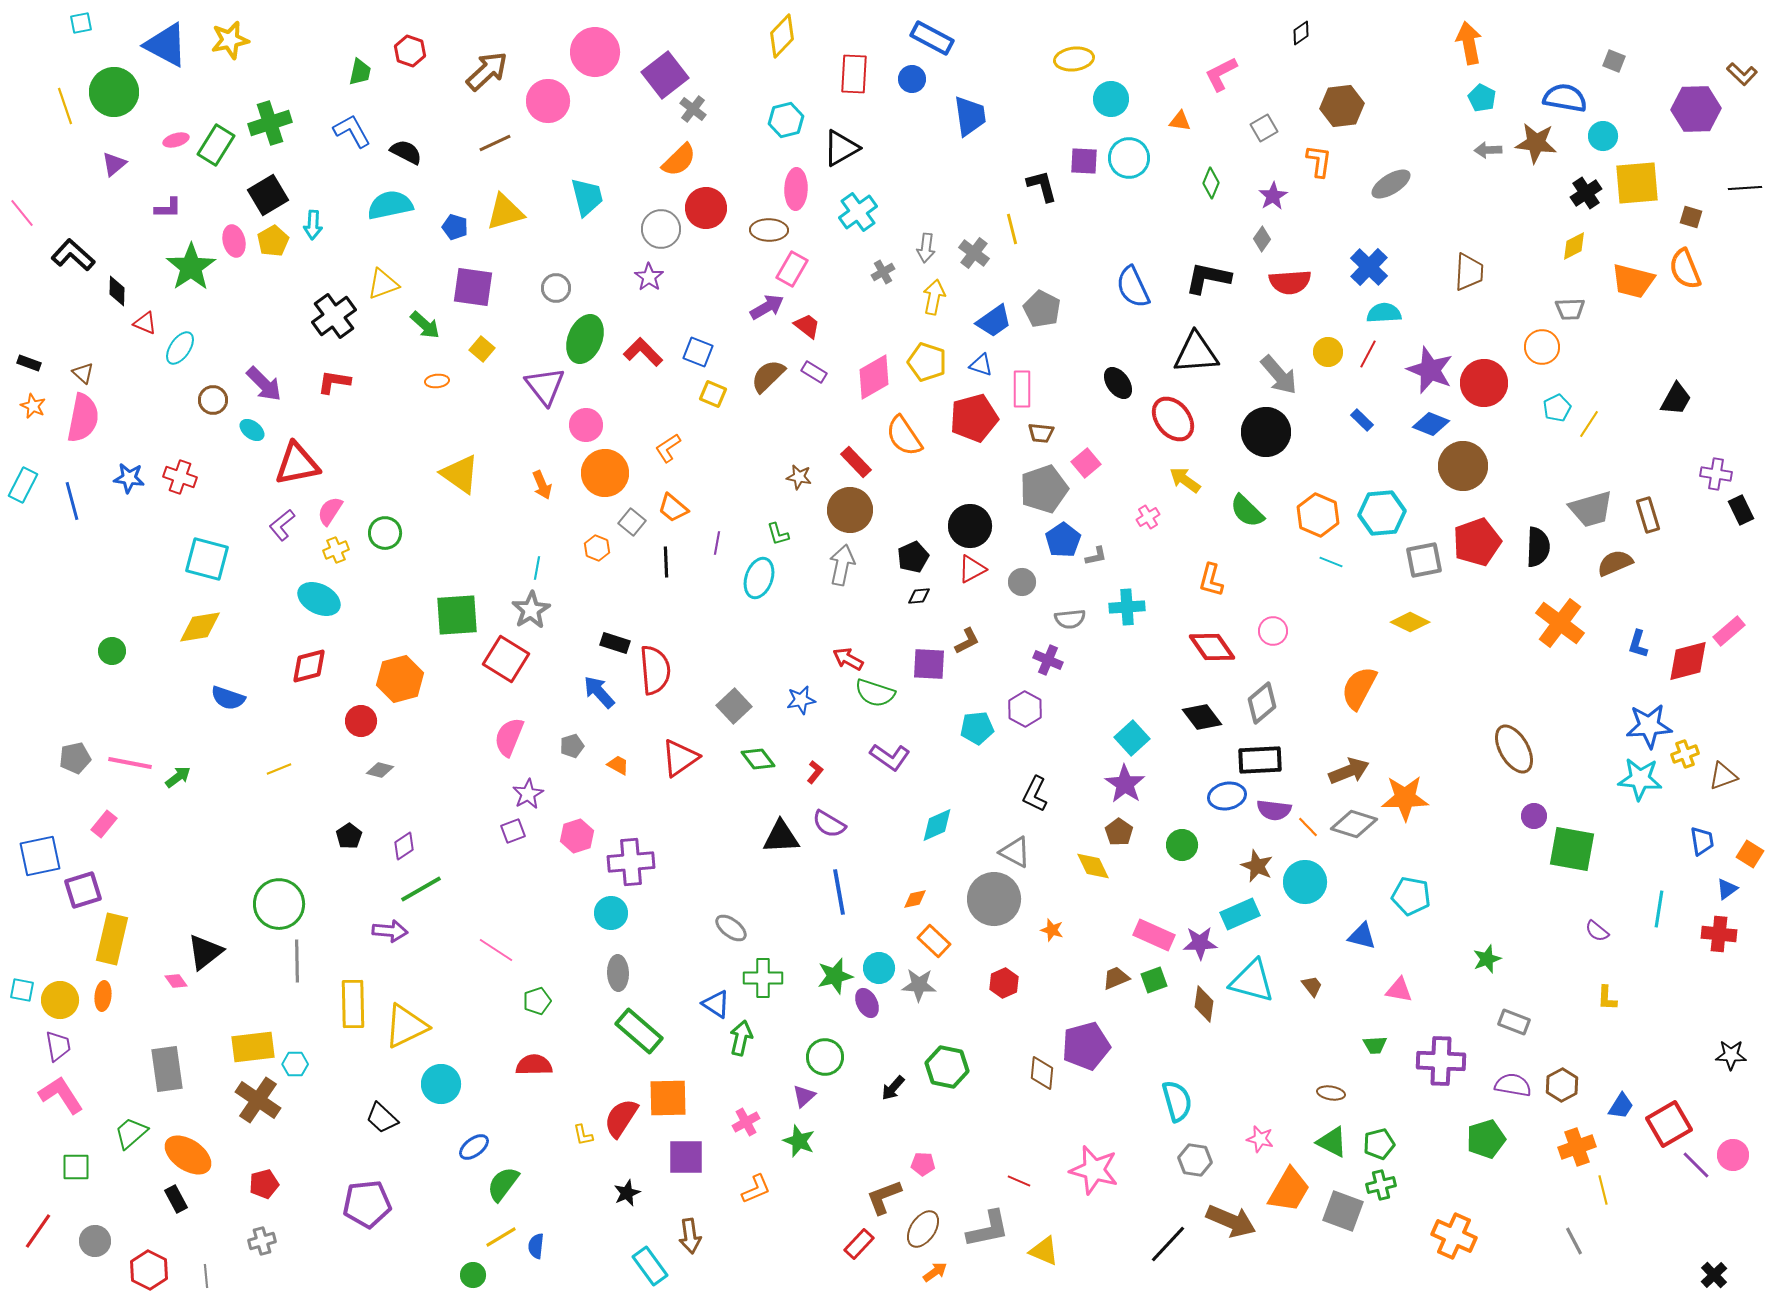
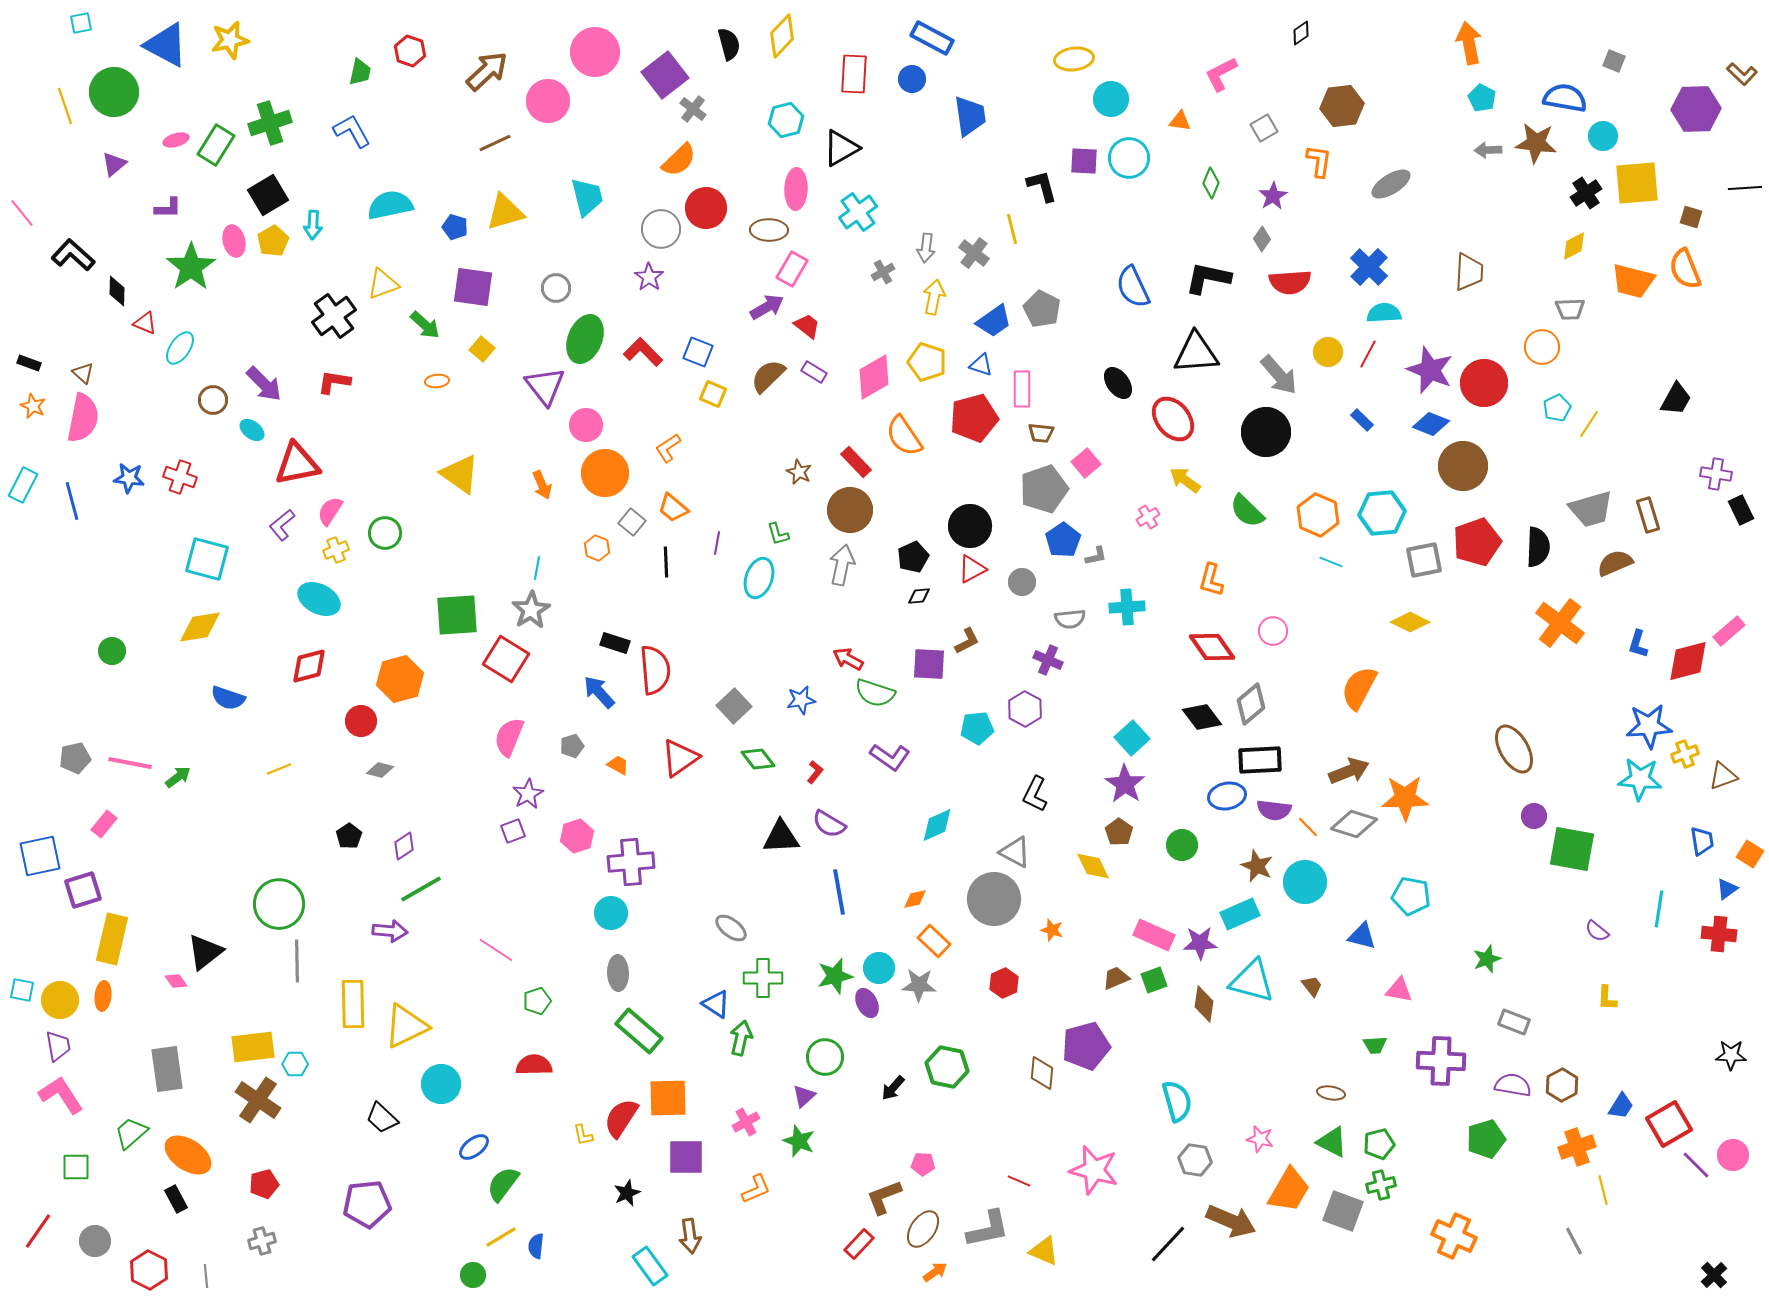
black semicircle at (406, 152): moved 323 px right, 108 px up; rotated 48 degrees clockwise
brown star at (799, 477): moved 5 px up; rotated 15 degrees clockwise
gray diamond at (1262, 703): moved 11 px left, 1 px down
